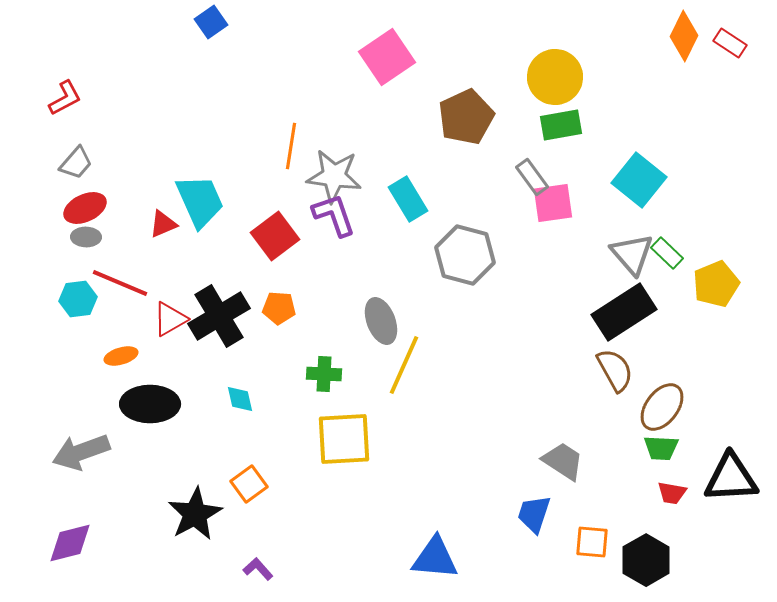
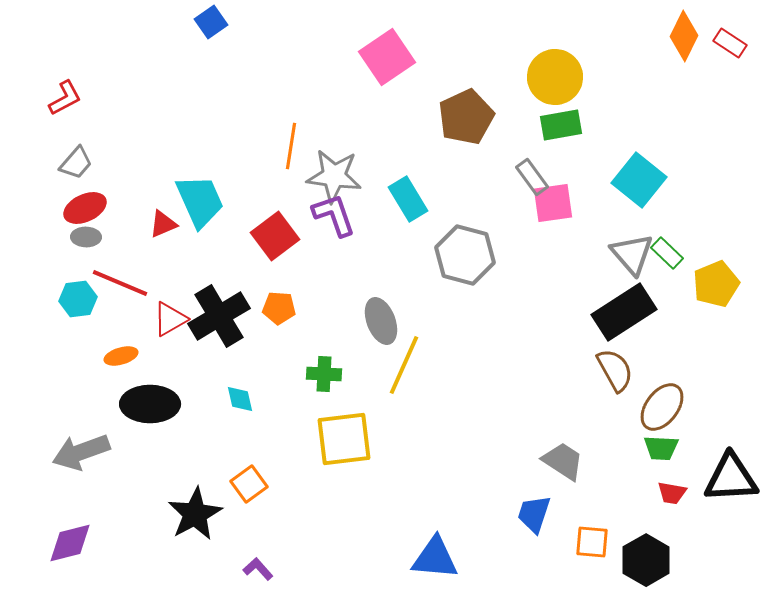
yellow square at (344, 439): rotated 4 degrees counterclockwise
